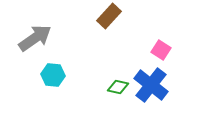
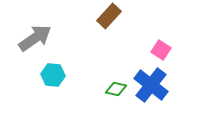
green diamond: moved 2 px left, 2 px down
